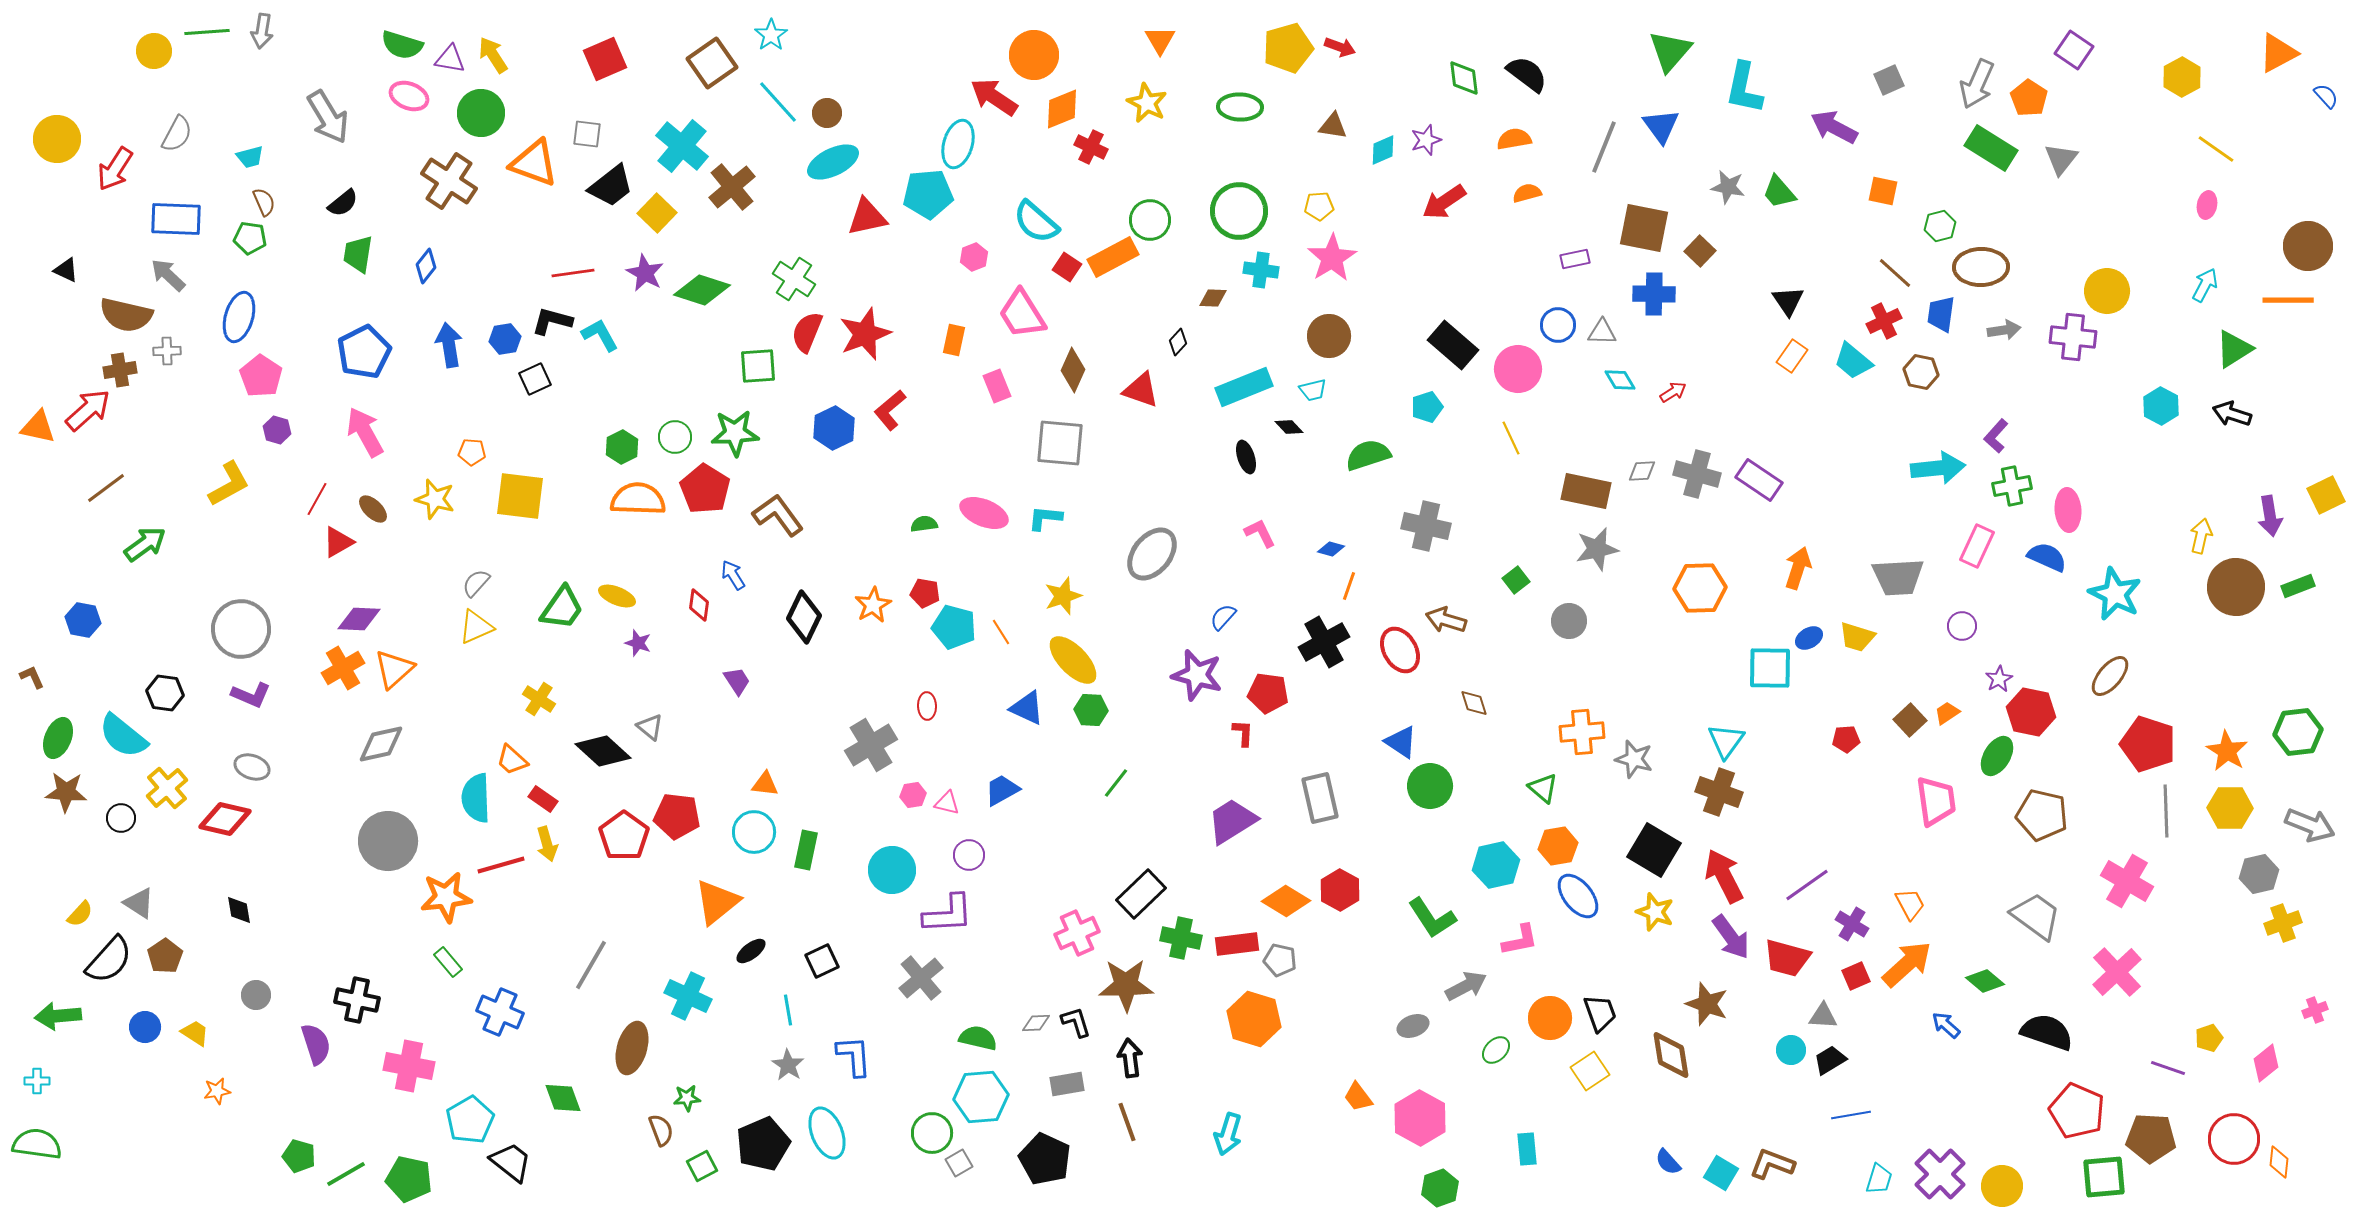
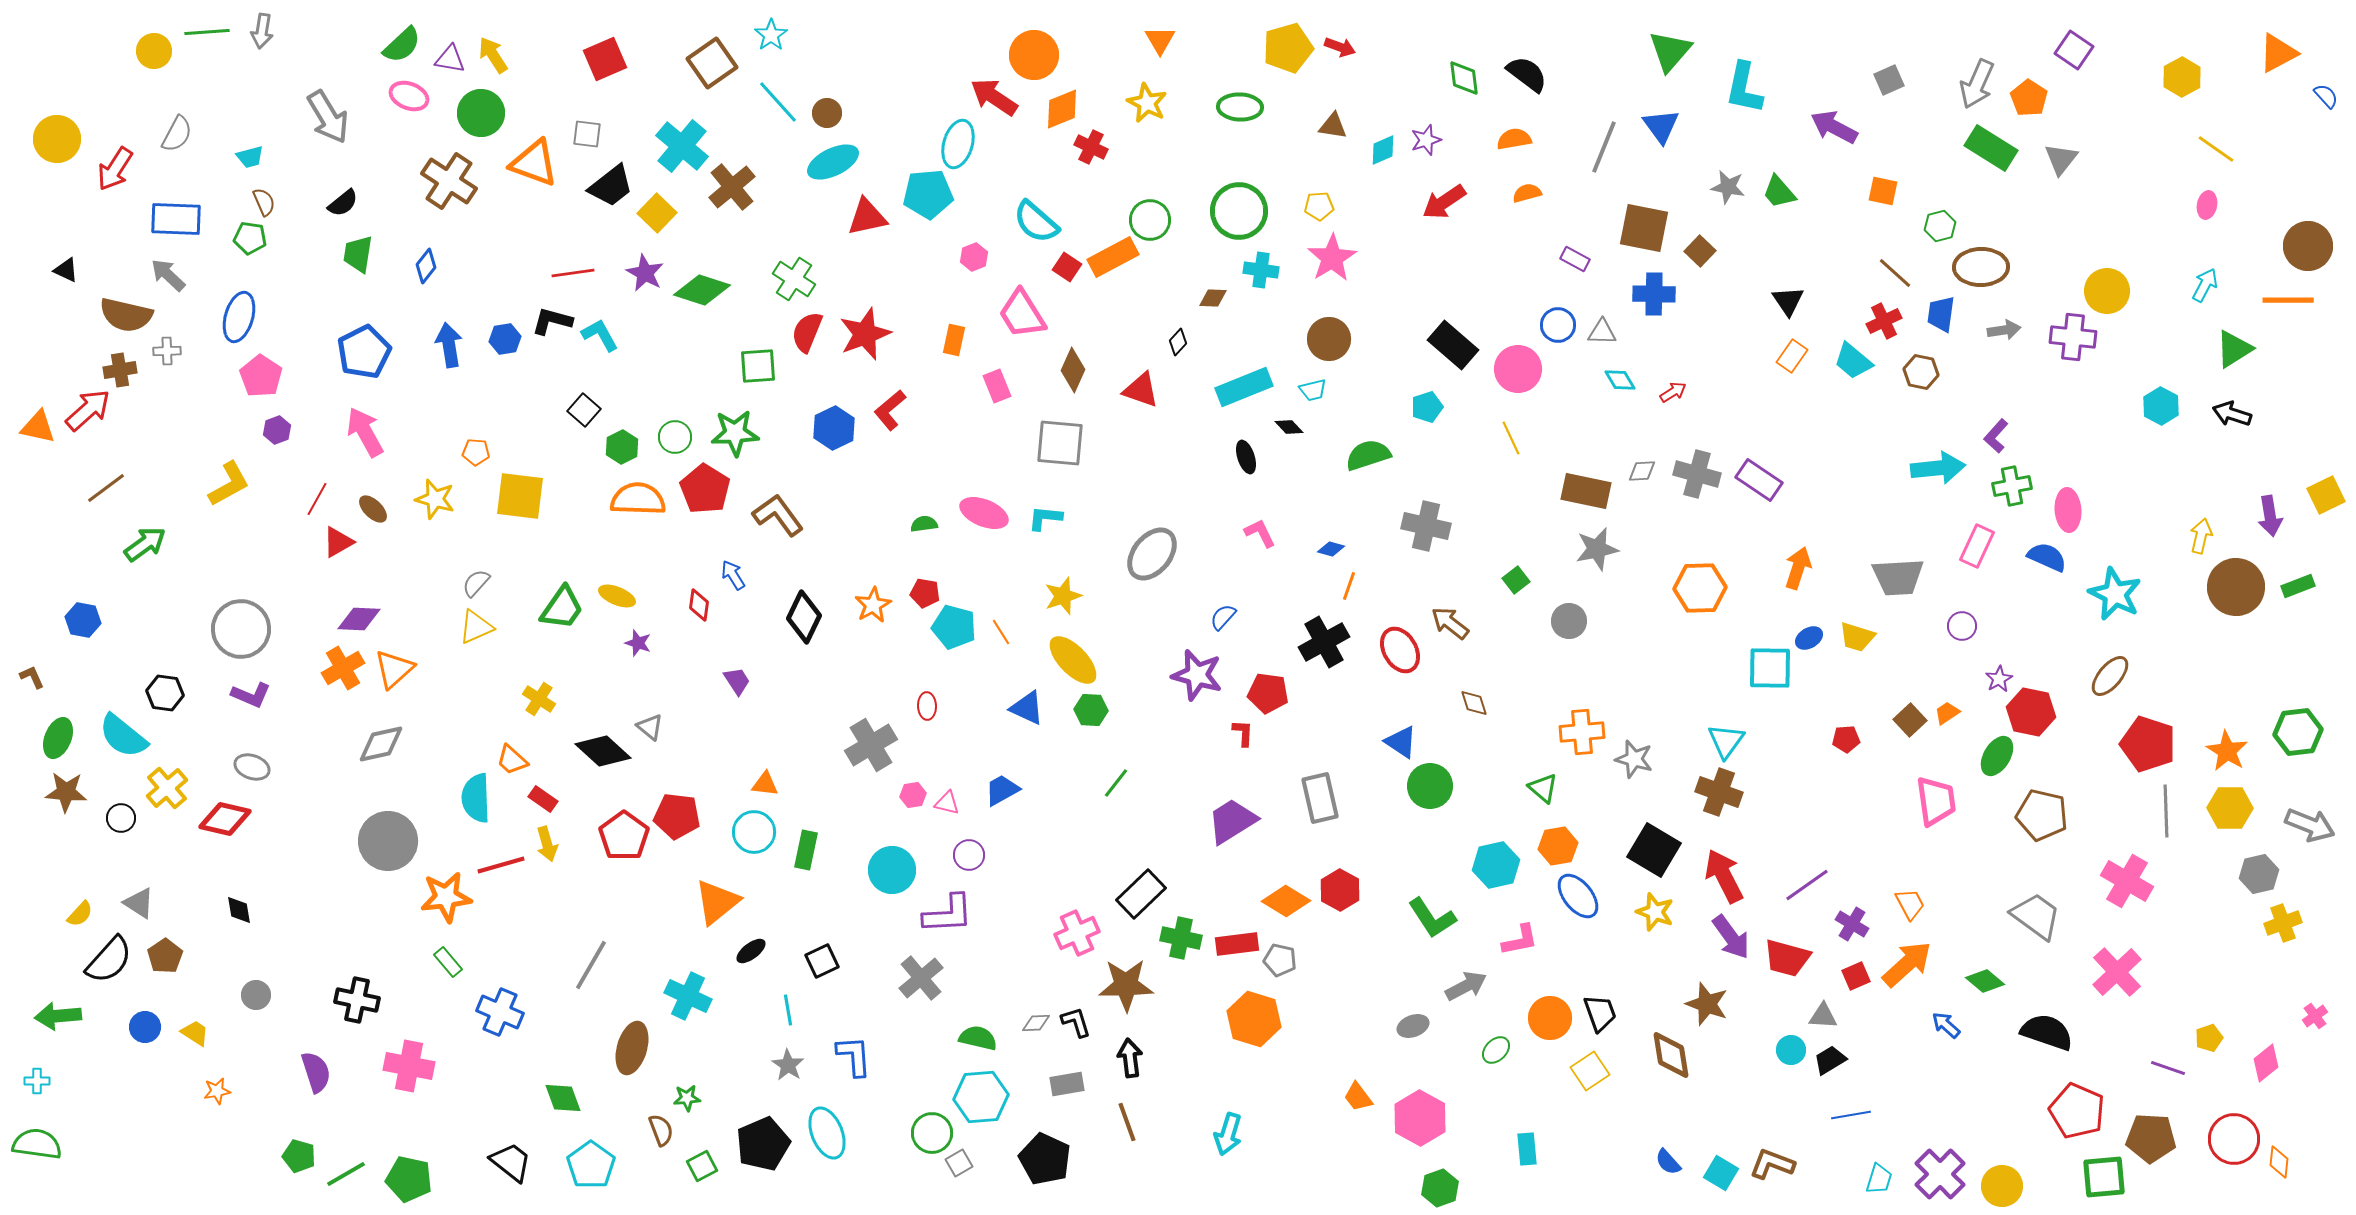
green semicircle at (402, 45): rotated 60 degrees counterclockwise
purple rectangle at (1575, 259): rotated 40 degrees clockwise
brown circle at (1329, 336): moved 3 px down
black square at (535, 379): moved 49 px right, 31 px down; rotated 24 degrees counterclockwise
purple hexagon at (277, 430): rotated 24 degrees clockwise
orange pentagon at (472, 452): moved 4 px right
brown arrow at (1446, 620): moved 4 px right, 3 px down; rotated 21 degrees clockwise
pink cross at (2315, 1010): moved 6 px down; rotated 15 degrees counterclockwise
purple semicircle at (316, 1044): moved 28 px down
cyan pentagon at (470, 1120): moved 121 px right, 45 px down; rotated 6 degrees counterclockwise
